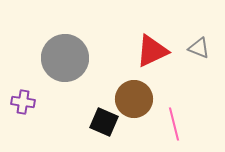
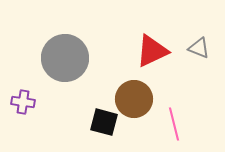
black square: rotated 8 degrees counterclockwise
